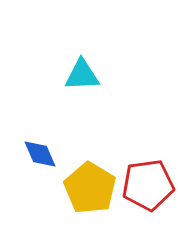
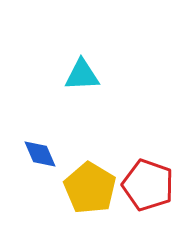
red pentagon: rotated 27 degrees clockwise
